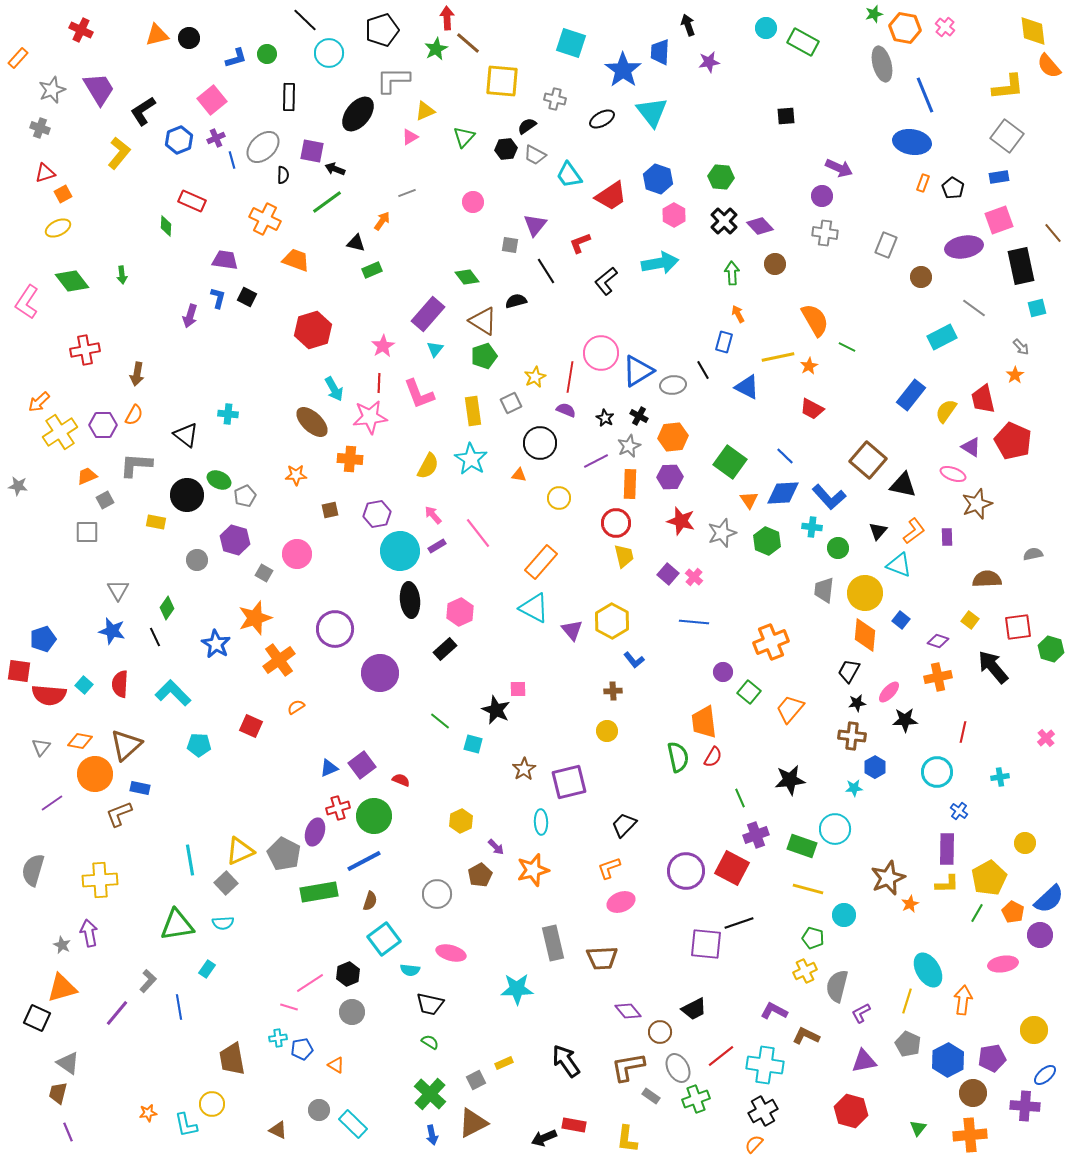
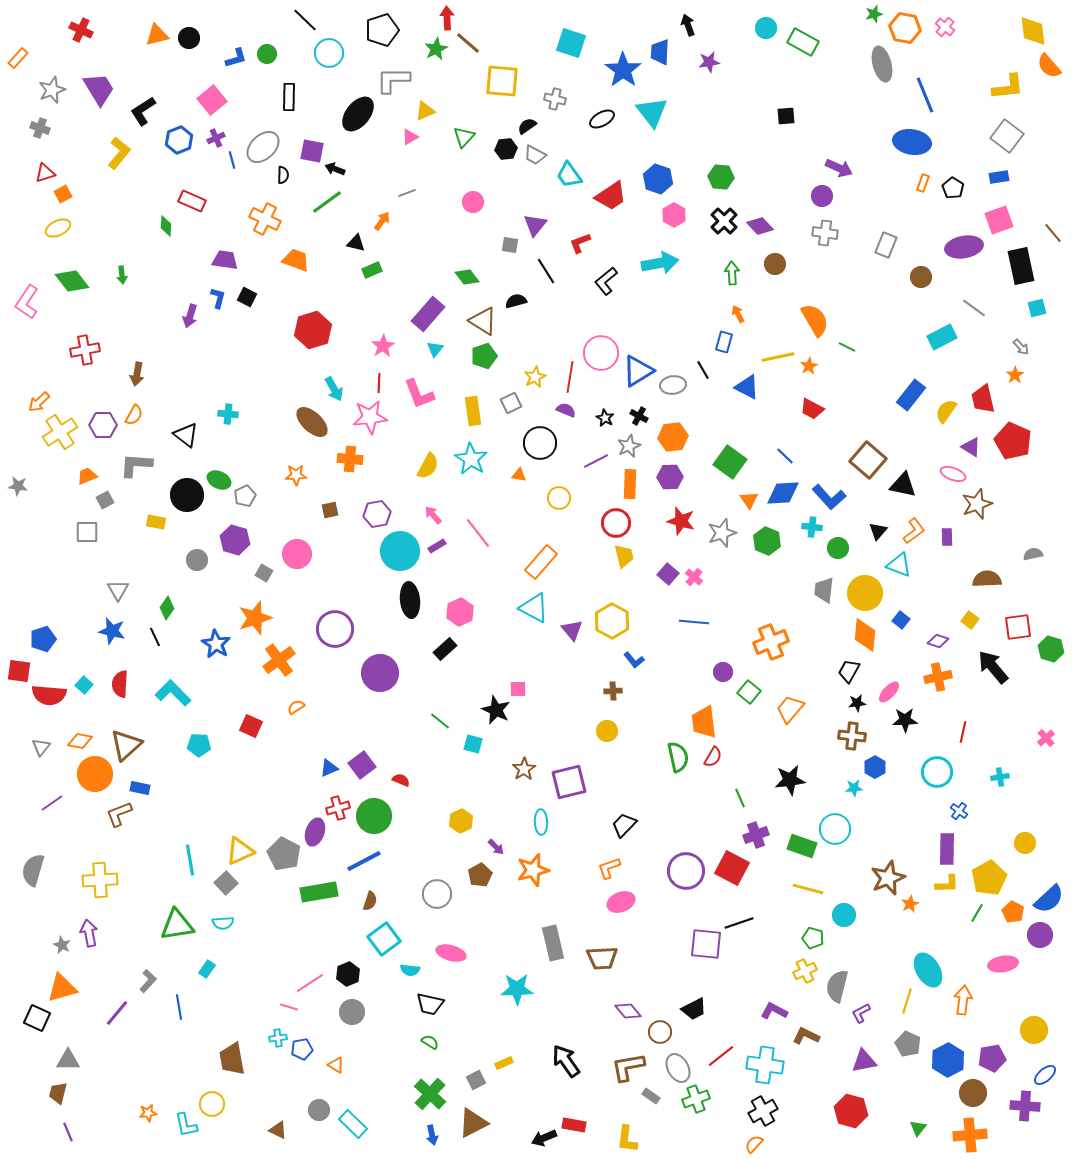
gray triangle at (68, 1063): moved 3 px up; rotated 35 degrees counterclockwise
